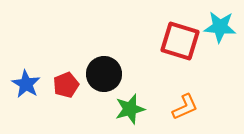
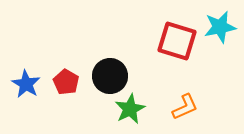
cyan star: rotated 16 degrees counterclockwise
red square: moved 3 px left
black circle: moved 6 px right, 2 px down
red pentagon: moved 3 px up; rotated 20 degrees counterclockwise
green star: rotated 12 degrees counterclockwise
